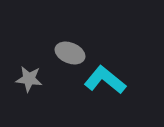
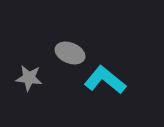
gray star: moved 1 px up
